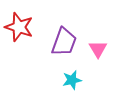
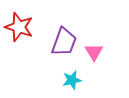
pink triangle: moved 4 px left, 3 px down
